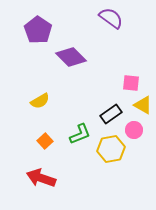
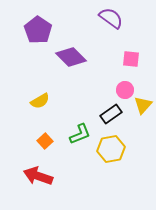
pink square: moved 24 px up
yellow triangle: rotated 42 degrees clockwise
pink circle: moved 9 px left, 40 px up
red arrow: moved 3 px left, 2 px up
